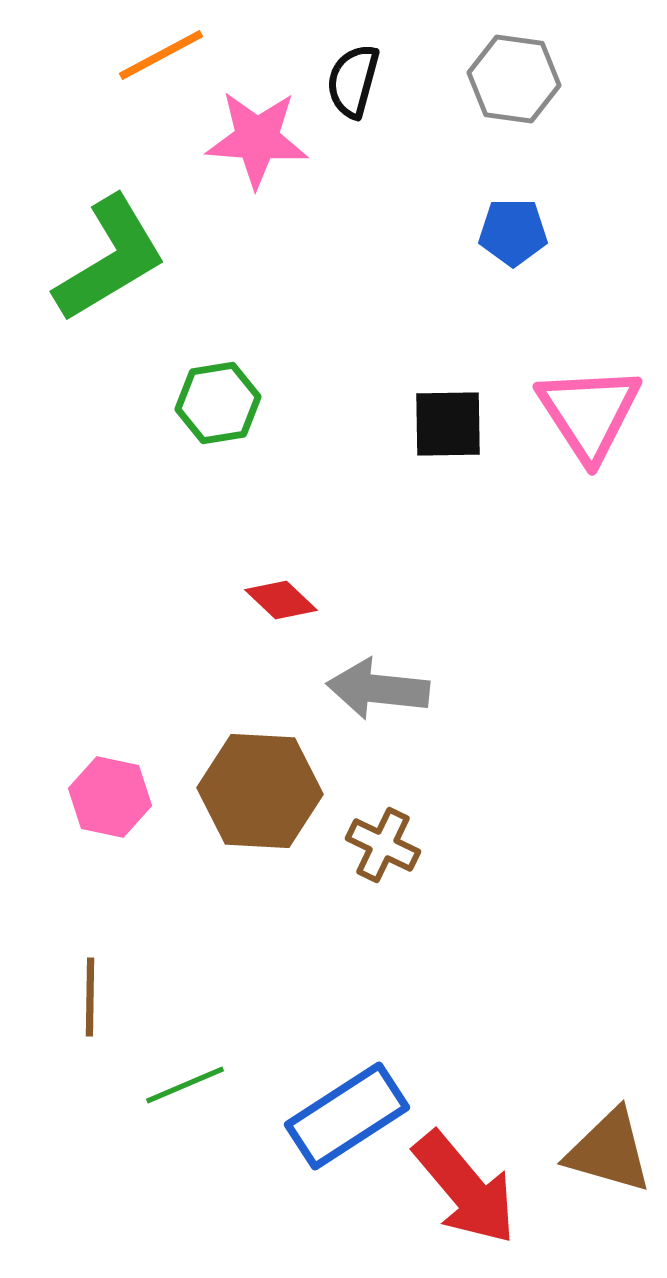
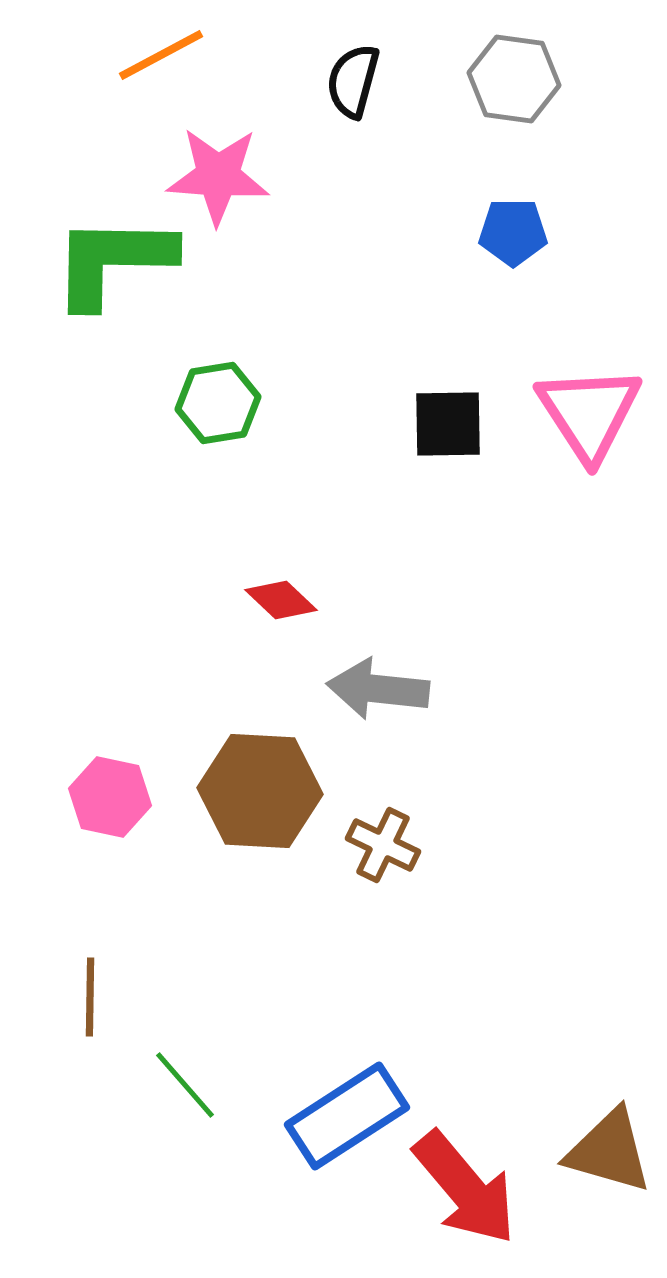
pink star: moved 39 px left, 37 px down
green L-shape: moved 3 px right, 2 px down; rotated 148 degrees counterclockwise
green line: rotated 72 degrees clockwise
